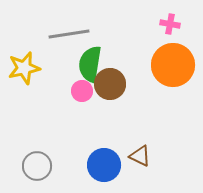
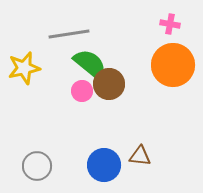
green semicircle: rotated 120 degrees clockwise
brown circle: moved 1 px left
brown triangle: rotated 20 degrees counterclockwise
